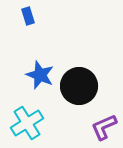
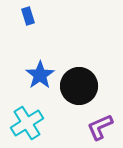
blue star: rotated 16 degrees clockwise
purple L-shape: moved 4 px left
